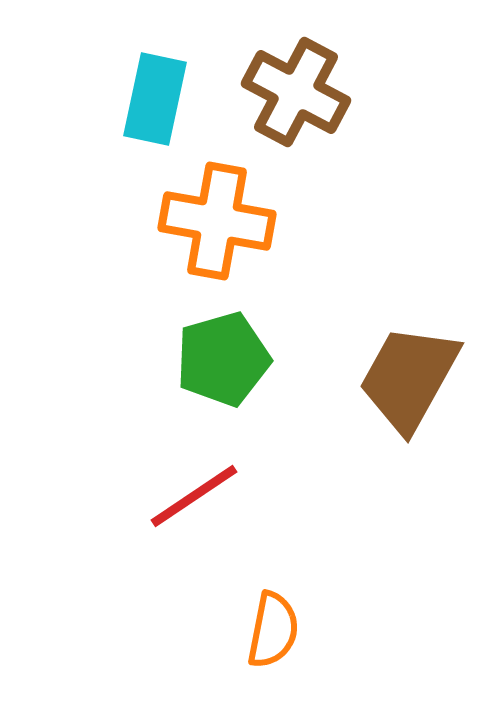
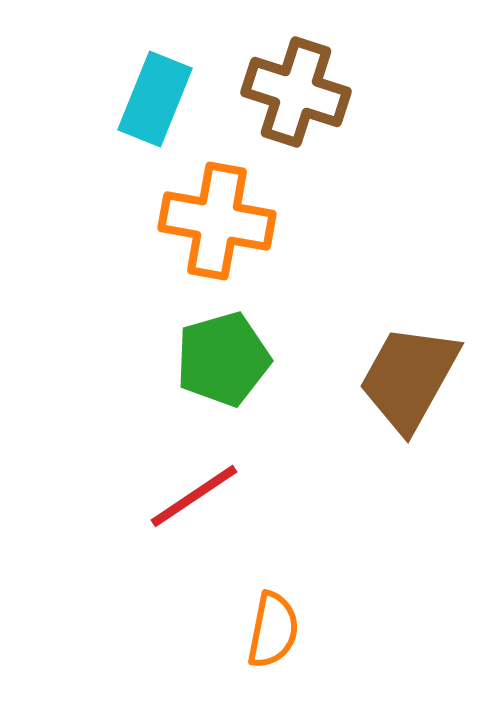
brown cross: rotated 10 degrees counterclockwise
cyan rectangle: rotated 10 degrees clockwise
